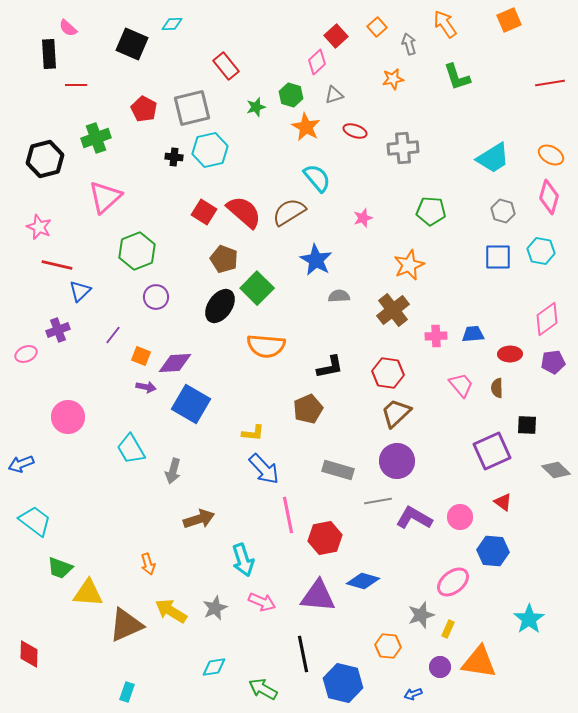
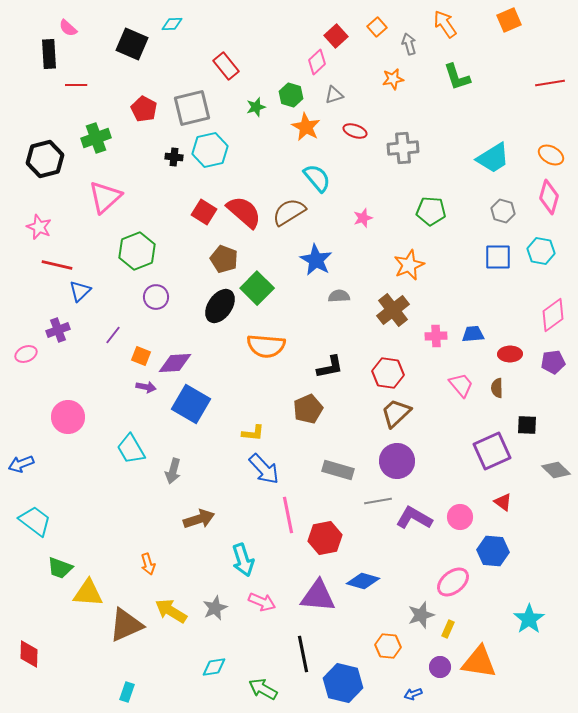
pink diamond at (547, 319): moved 6 px right, 4 px up
